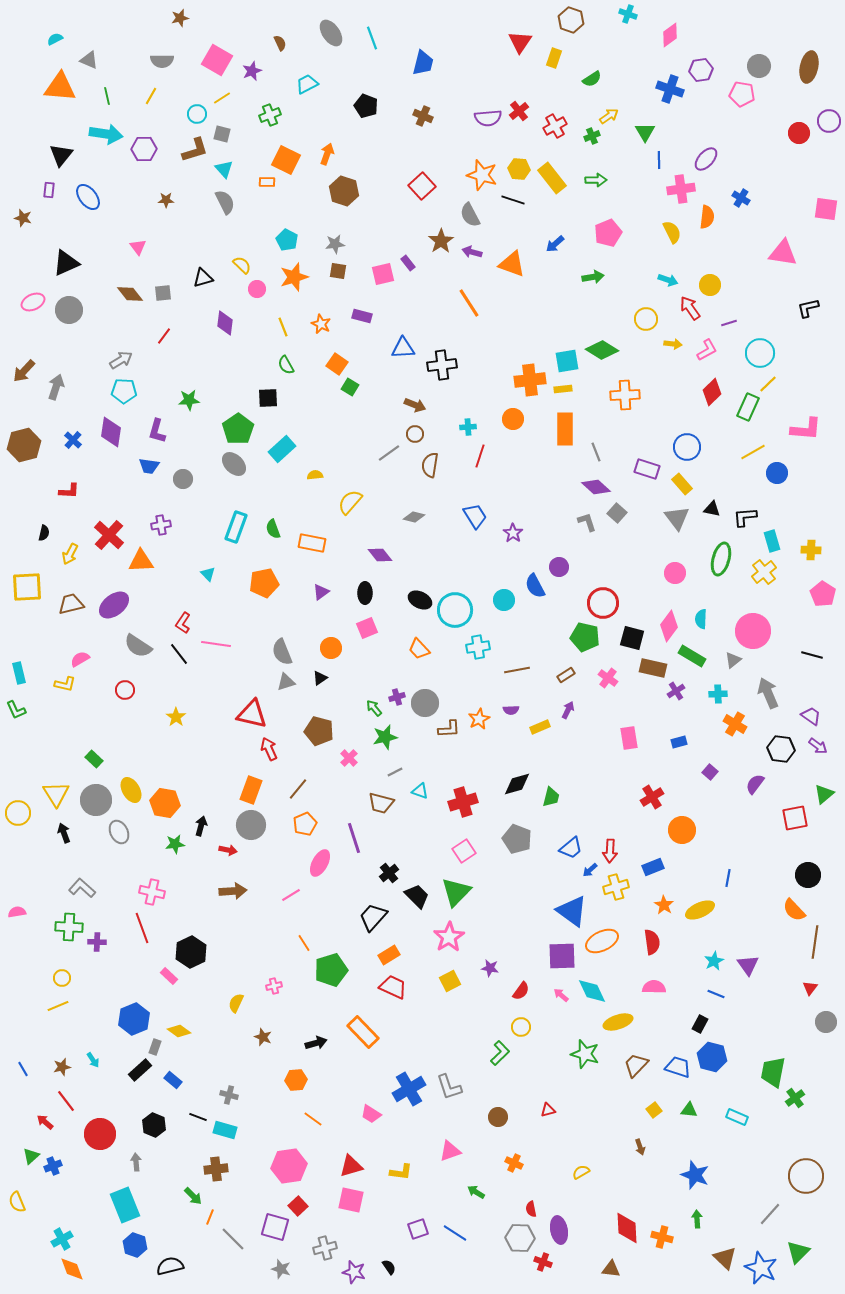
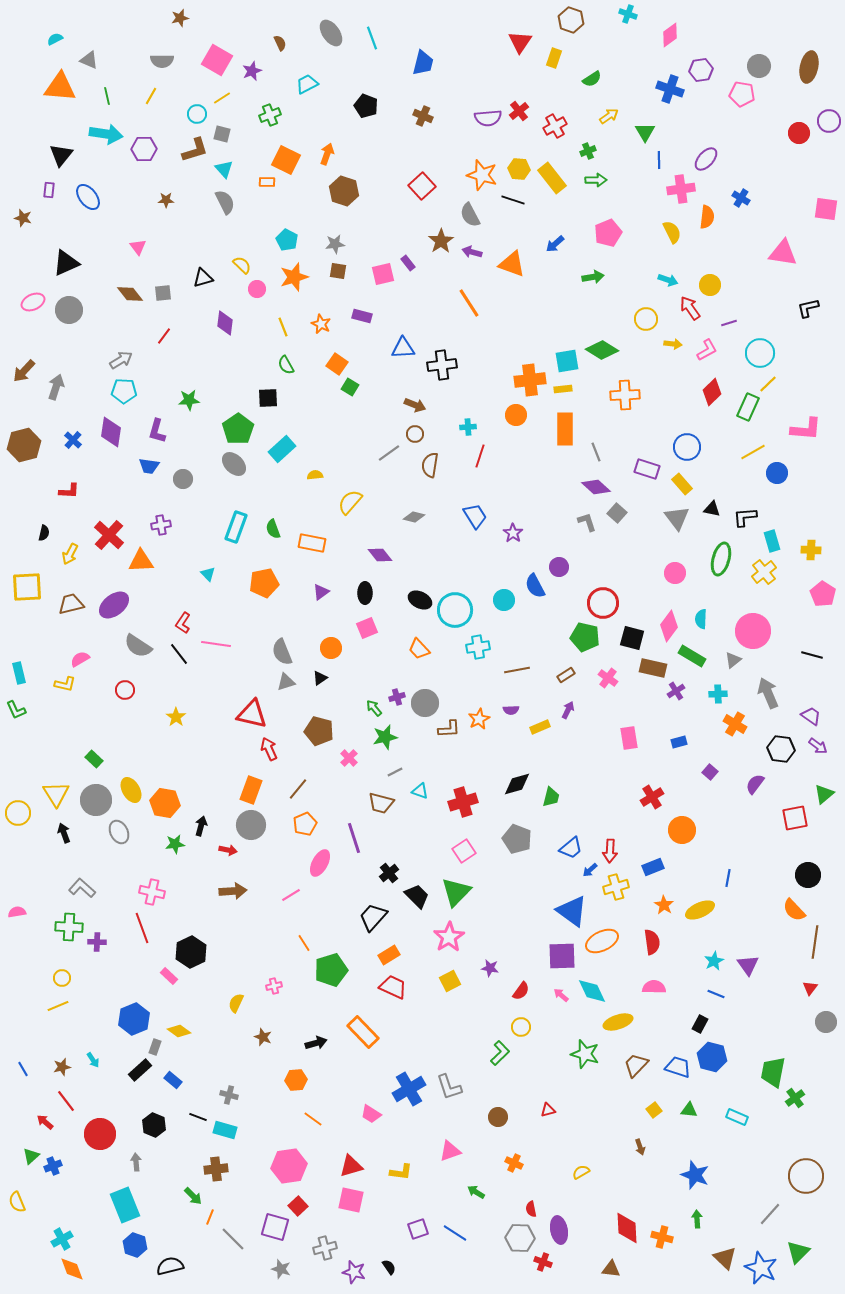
green cross at (592, 136): moved 4 px left, 15 px down
orange circle at (513, 419): moved 3 px right, 4 px up
